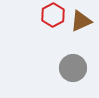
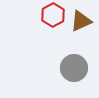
gray circle: moved 1 px right
